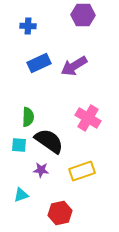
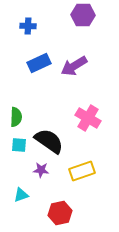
green semicircle: moved 12 px left
